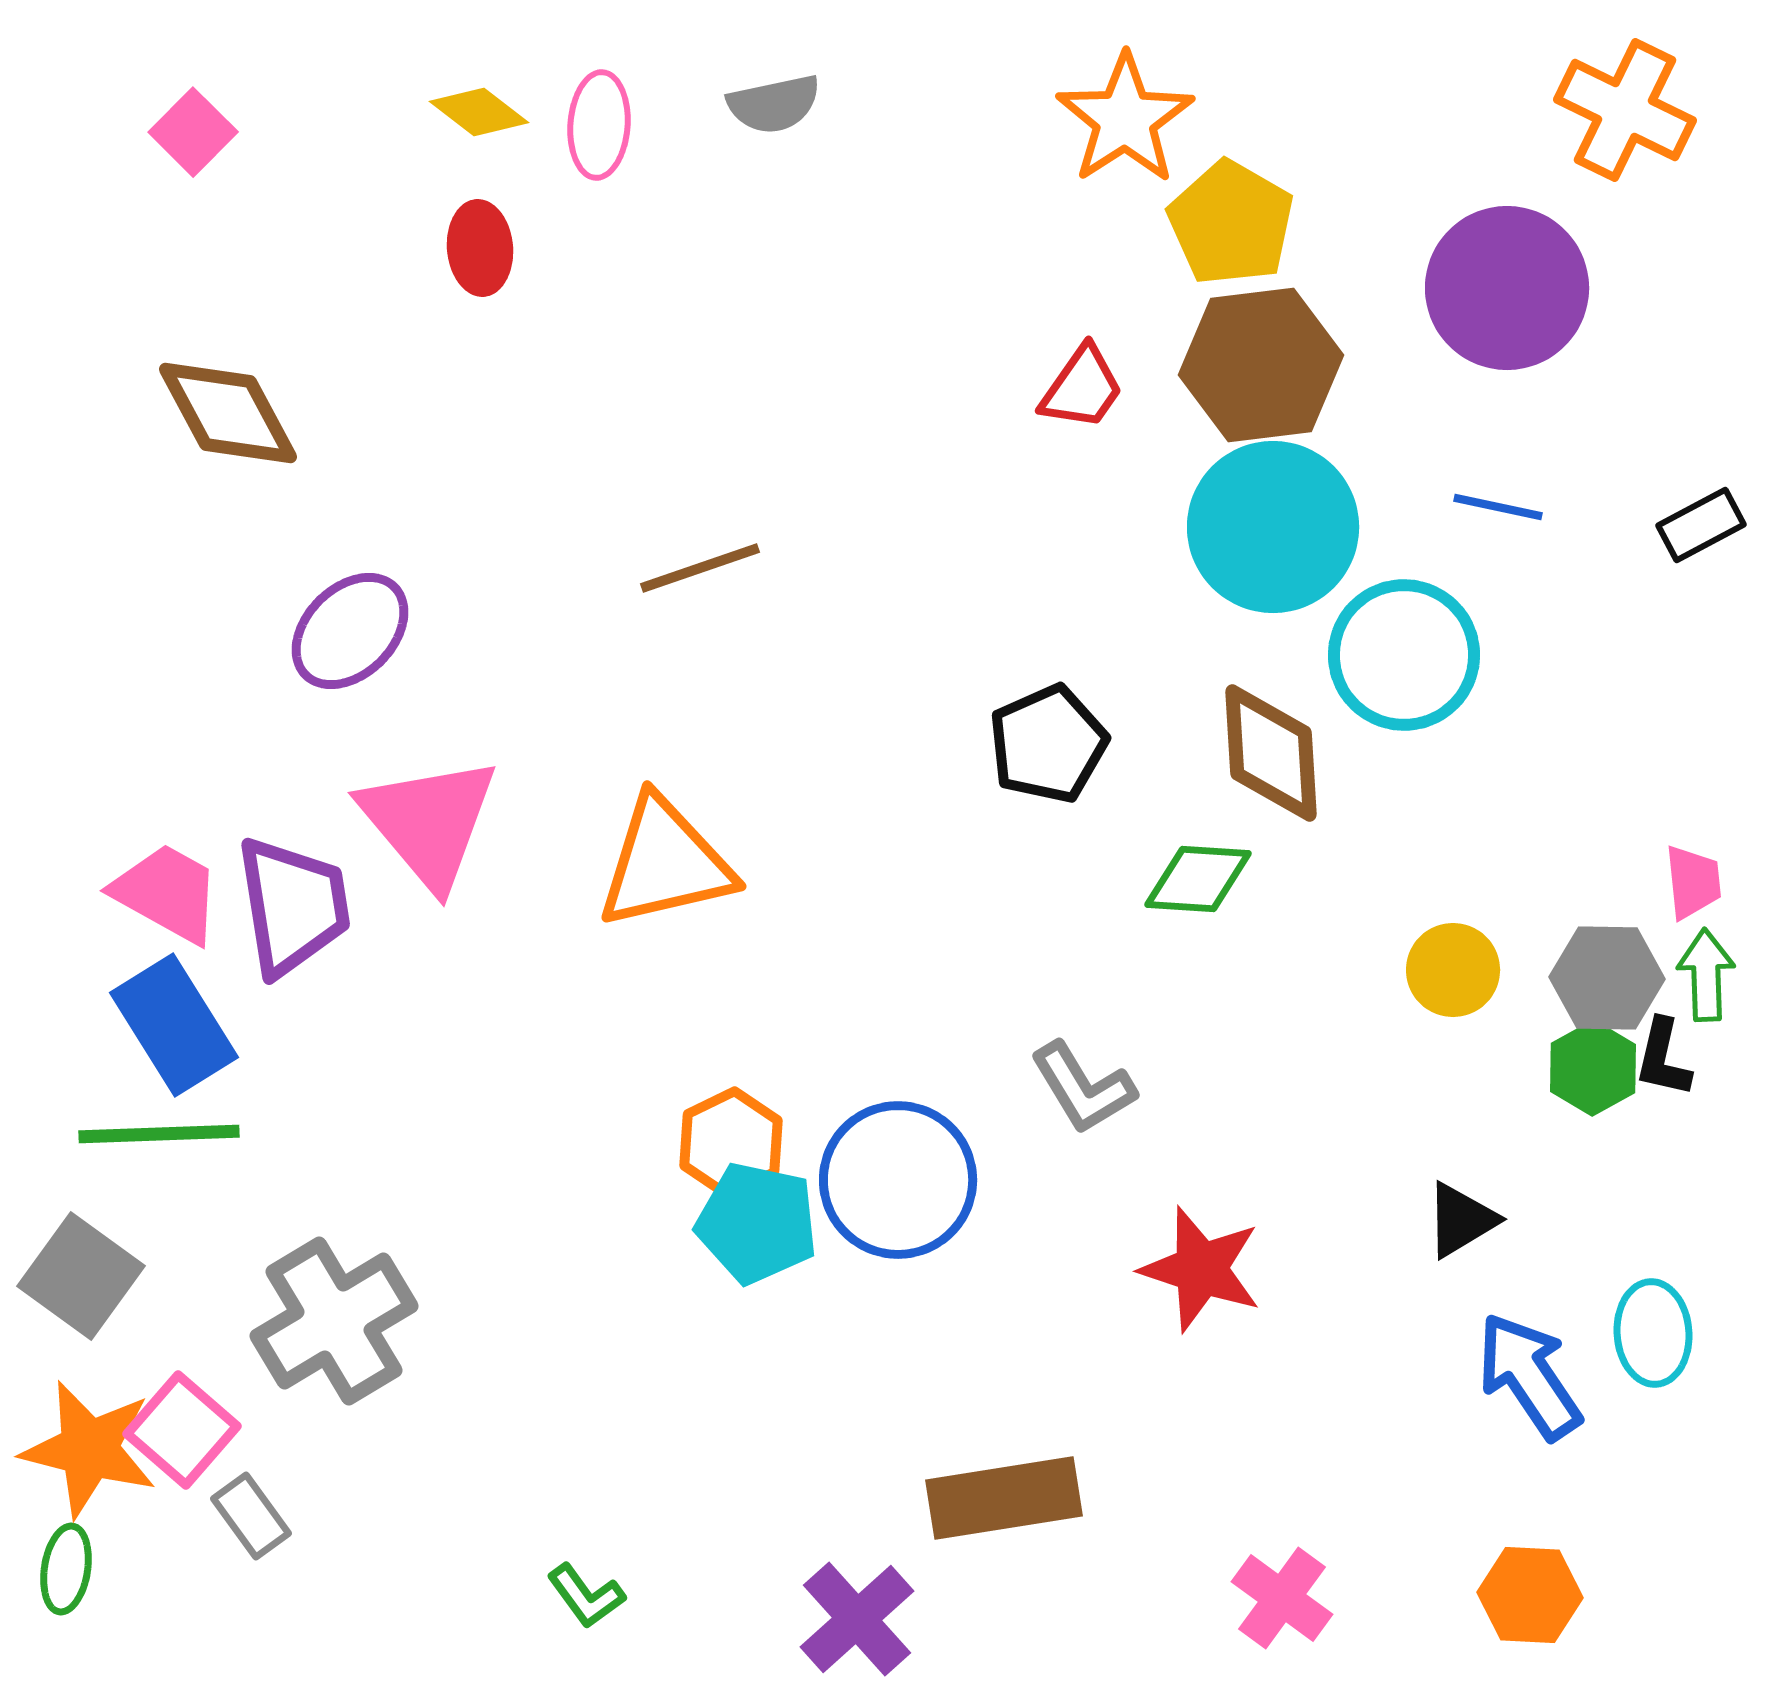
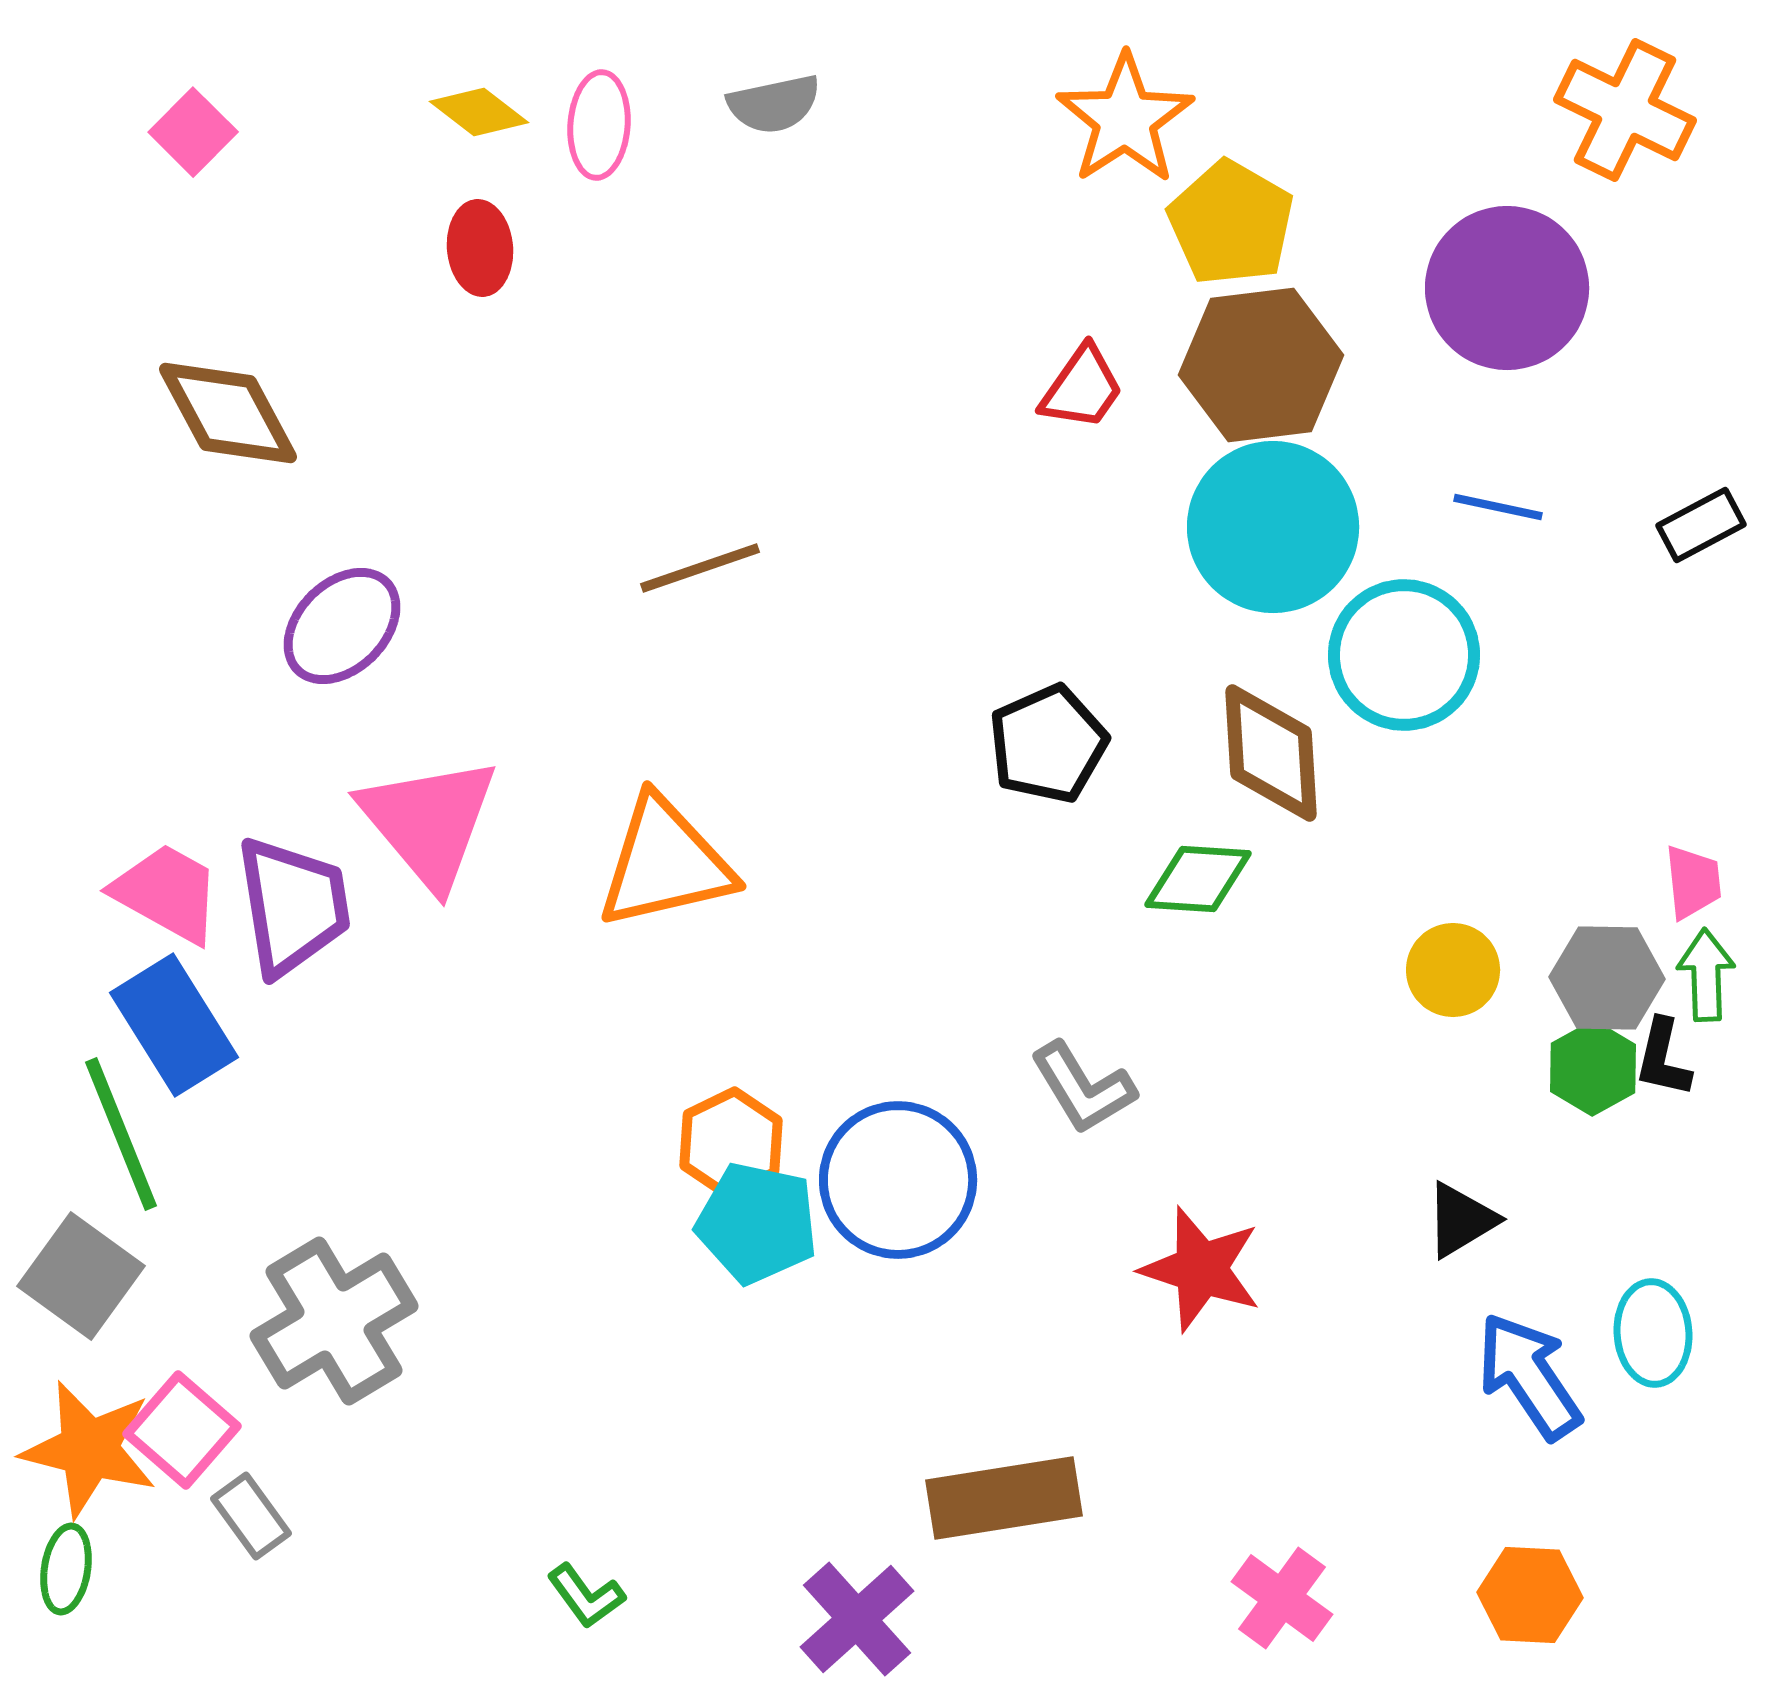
purple ellipse at (350, 631): moved 8 px left, 5 px up
green line at (159, 1134): moved 38 px left; rotated 70 degrees clockwise
